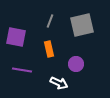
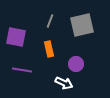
white arrow: moved 5 px right
